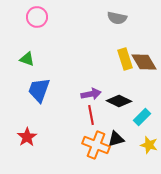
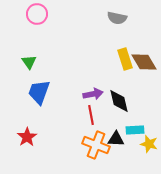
pink circle: moved 3 px up
green triangle: moved 2 px right, 3 px down; rotated 35 degrees clockwise
blue trapezoid: moved 2 px down
purple arrow: moved 2 px right
black diamond: rotated 50 degrees clockwise
cyan rectangle: moved 7 px left, 13 px down; rotated 42 degrees clockwise
black triangle: rotated 18 degrees clockwise
yellow star: moved 1 px up
